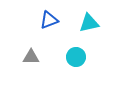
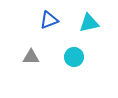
cyan circle: moved 2 px left
